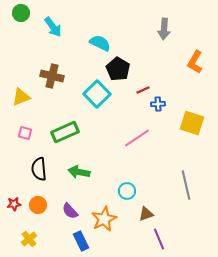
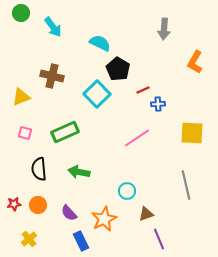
yellow square: moved 10 px down; rotated 15 degrees counterclockwise
purple semicircle: moved 1 px left, 2 px down
